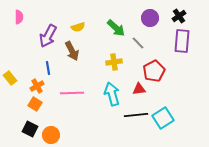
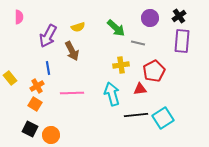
gray line: rotated 32 degrees counterclockwise
yellow cross: moved 7 px right, 3 px down
red triangle: moved 1 px right
